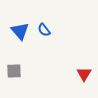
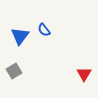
blue triangle: moved 5 px down; rotated 18 degrees clockwise
gray square: rotated 28 degrees counterclockwise
